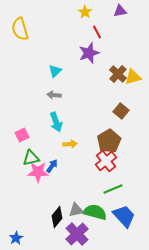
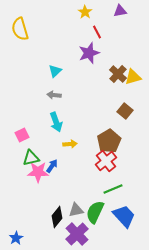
brown square: moved 4 px right
green semicircle: rotated 80 degrees counterclockwise
